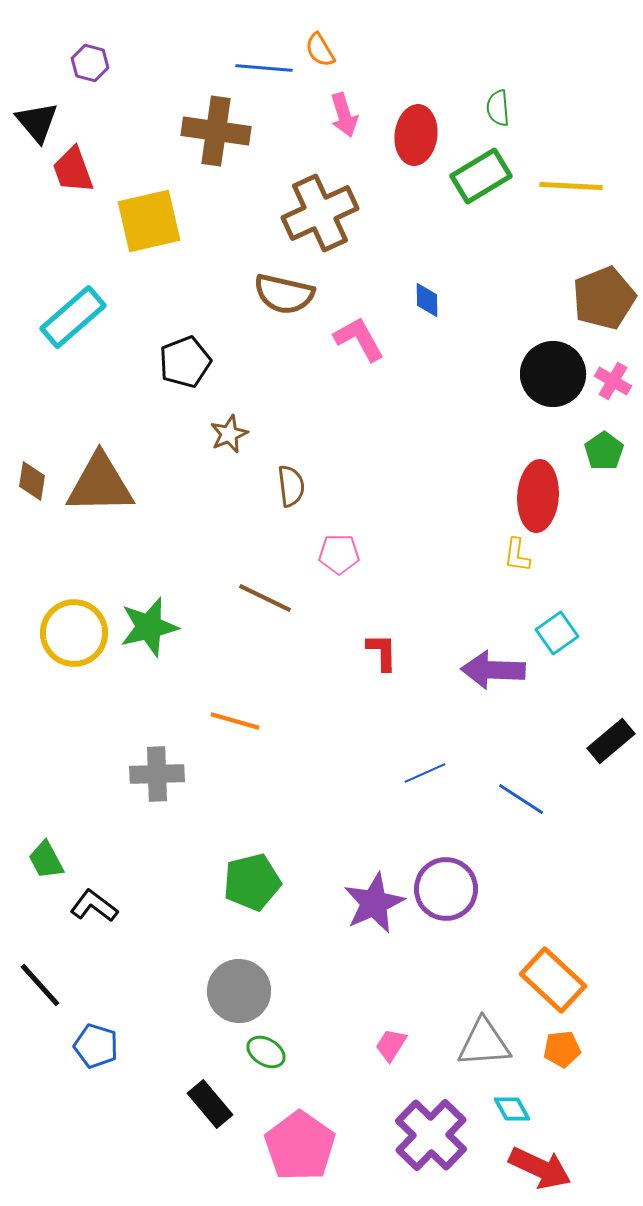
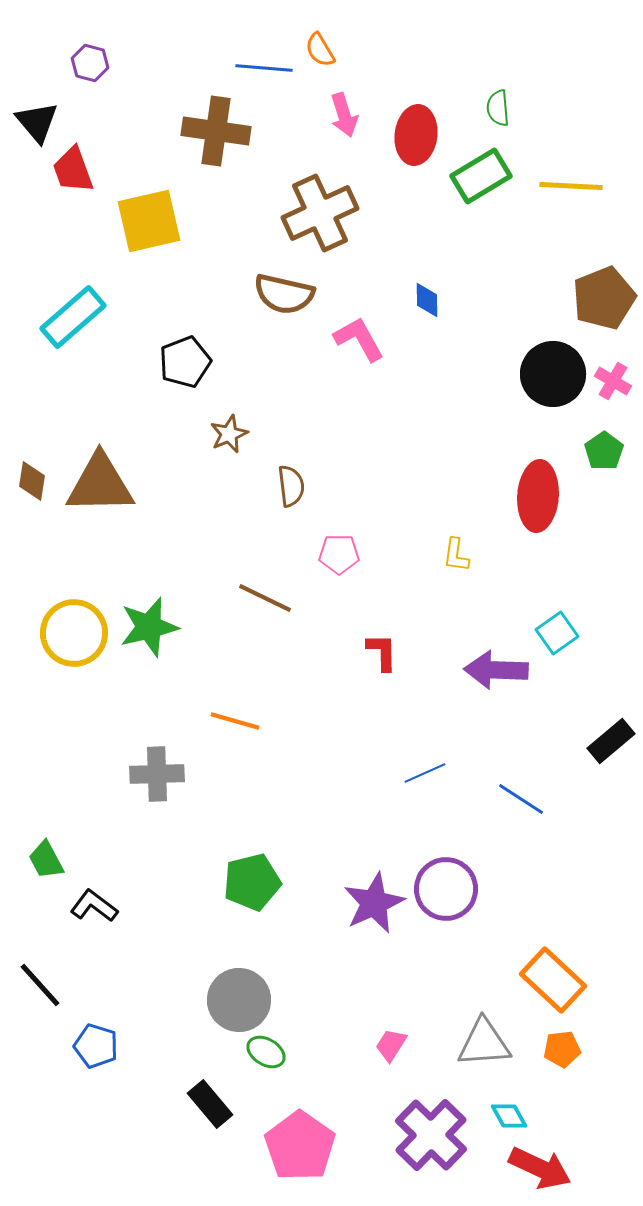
yellow L-shape at (517, 555): moved 61 px left
purple arrow at (493, 670): moved 3 px right
gray circle at (239, 991): moved 9 px down
cyan diamond at (512, 1109): moved 3 px left, 7 px down
